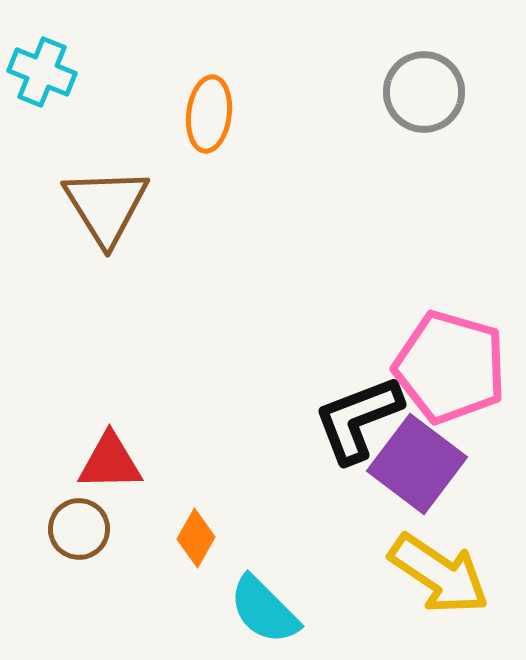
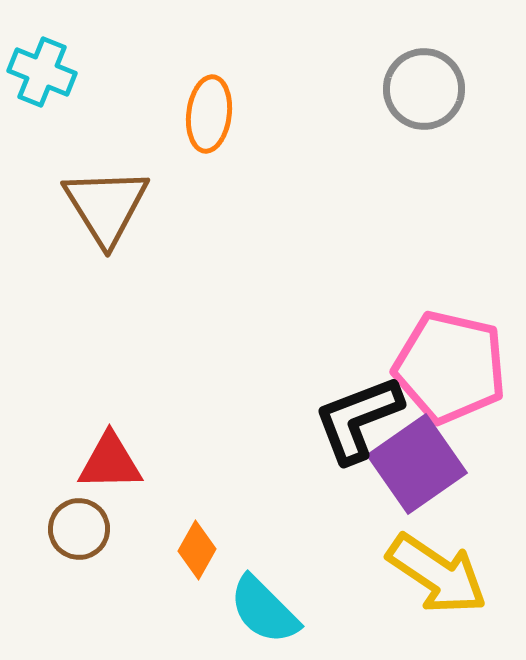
gray circle: moved 3 px up
pink pentagon: rotated 3 degrees counterclockwise
purple square: rotated 18 degrees clockwise
orange diamond: moved 1 px right, 12 px down
yellow arrow: moved 2 px left
